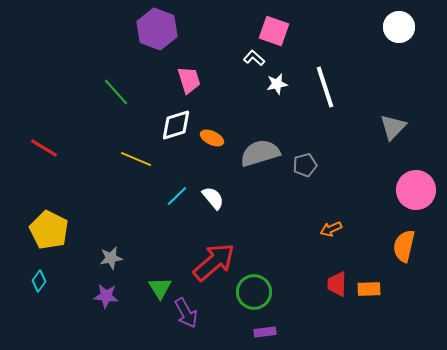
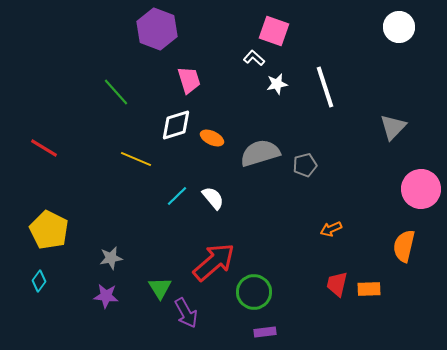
pink circle: moved 5 px right, 1 px up
red trapezoid: rotated 12 degrees clockwise
